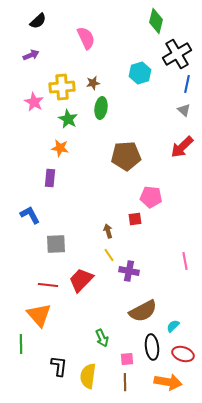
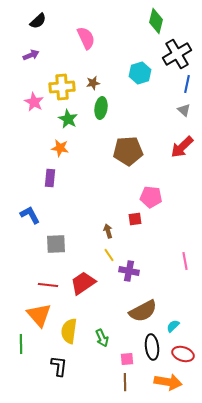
brown pentagon: moved 2 px right, 5 px up
red trapezoid: moved 2 px right, 3 px down; rotated 12 degrees clockwise
yellow semicircle: moved 19 px left, 45 px up
